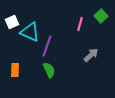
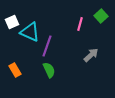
orange rectangle: rotated 32 degrees counterclockwise
